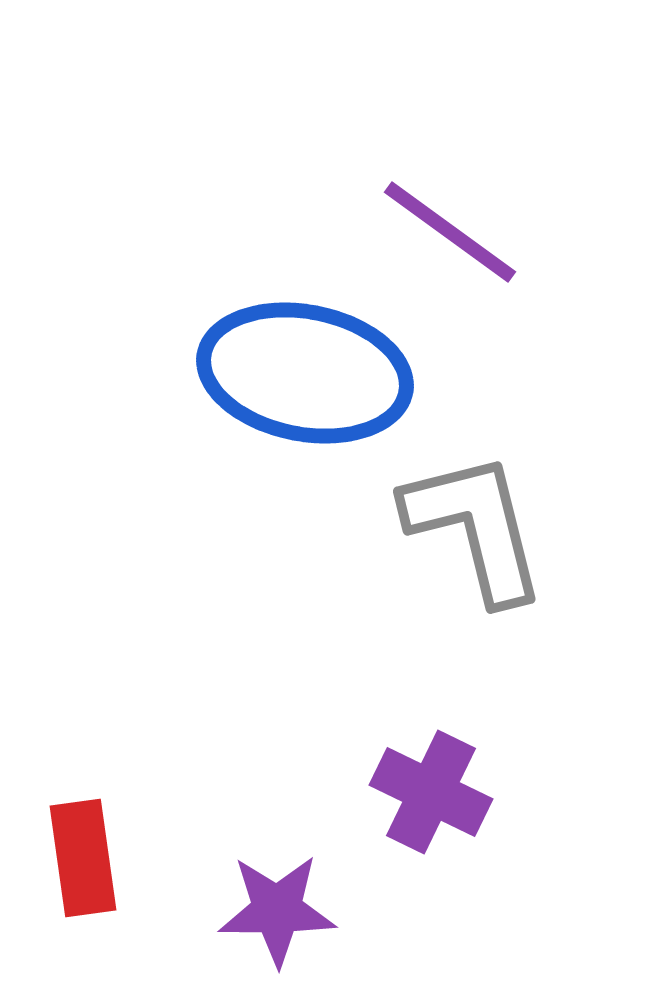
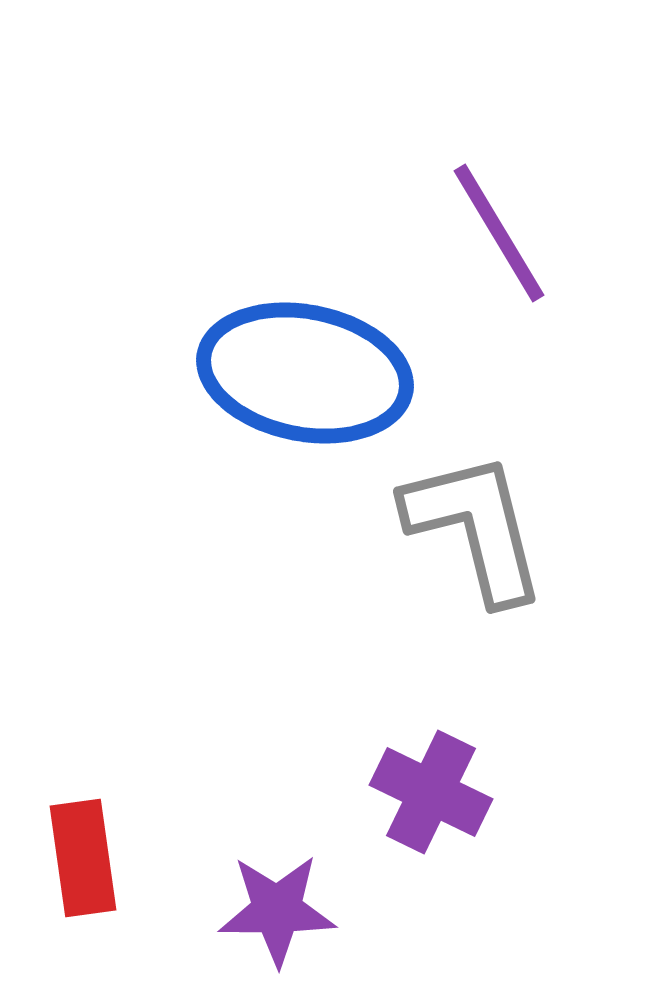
purple line: moved 49 px right, 1 px down; rotated 23 degrees clockwise
